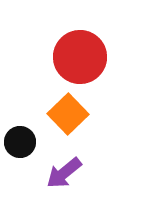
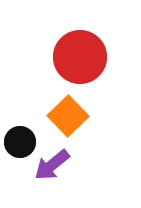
orange square: moved 2 px down
purple arrow: moved 12 px left, 8 px up
